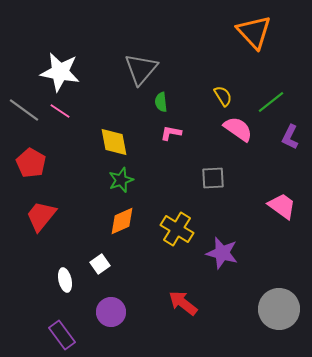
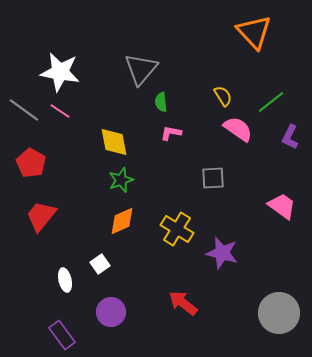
gray circle: moved 4 px down
